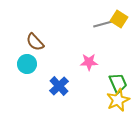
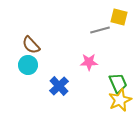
yellow square: moved 2 px up; rotated 18 degrees counterclockwise
gray line: moved 3 px left, 6 px down
brown semicircle: moved 4 px left, 3 px down
cyan circle: moved 1 px right, 1 px down
yellow star: moved 2 px right
